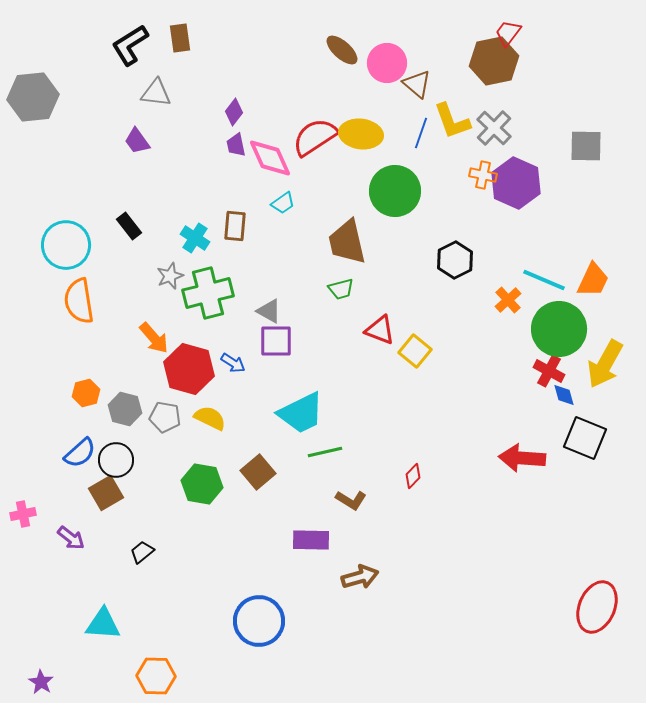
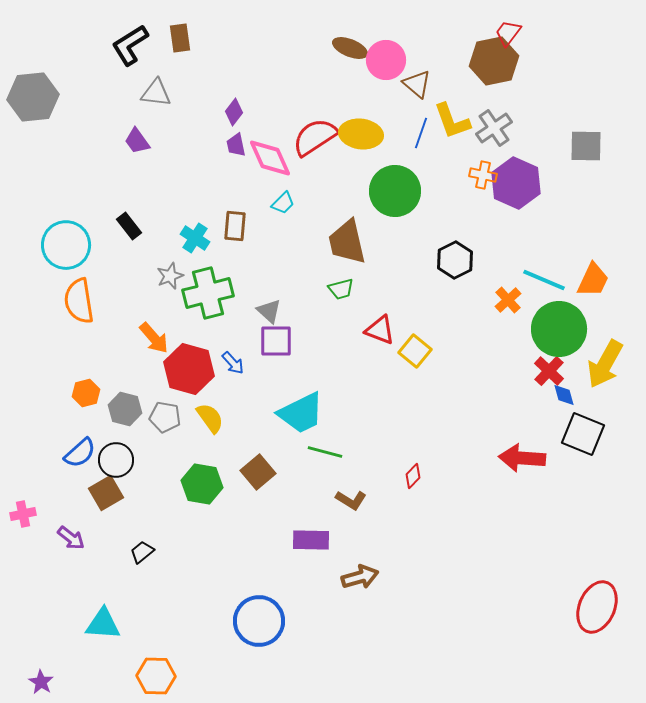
brown ellipse at (342, 50): moved 8 px right, 2 px up; rotated 20 degrees counterclockwise
pink circle at (387, 63): moved 1 px left, 3 px up
gray cross at (494, 128): rotated 12 degrees clockwise
cyan trapezoid at (283, 203): rotated 10 degrees counterclockwise
gray triangle at (269, 311): rotated 12 degrees clockwise
blue arrow at (233, 363): rotated 15 degrees clockwise
red cross at (549, 371): rotated 16 degrees clockwise
yellow semicircle at (210, 418): rotated 28 degrees clockwise
black square at (585, 438): moved 2 px left, 4 px up
green line at (325, 452): rotated 28 degrees clockwise
